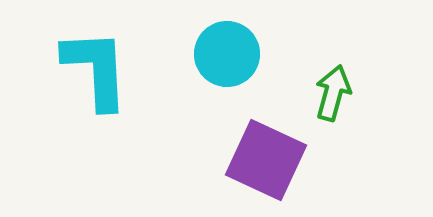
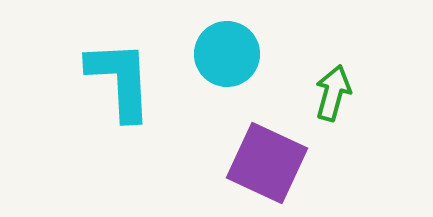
cyan L-shape: moved 24 px right, 11 px down
purple square: moved 1 px right, 3 px down
